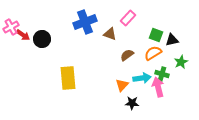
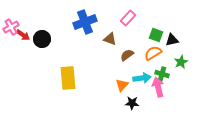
brown triangle: moved 5 px down
